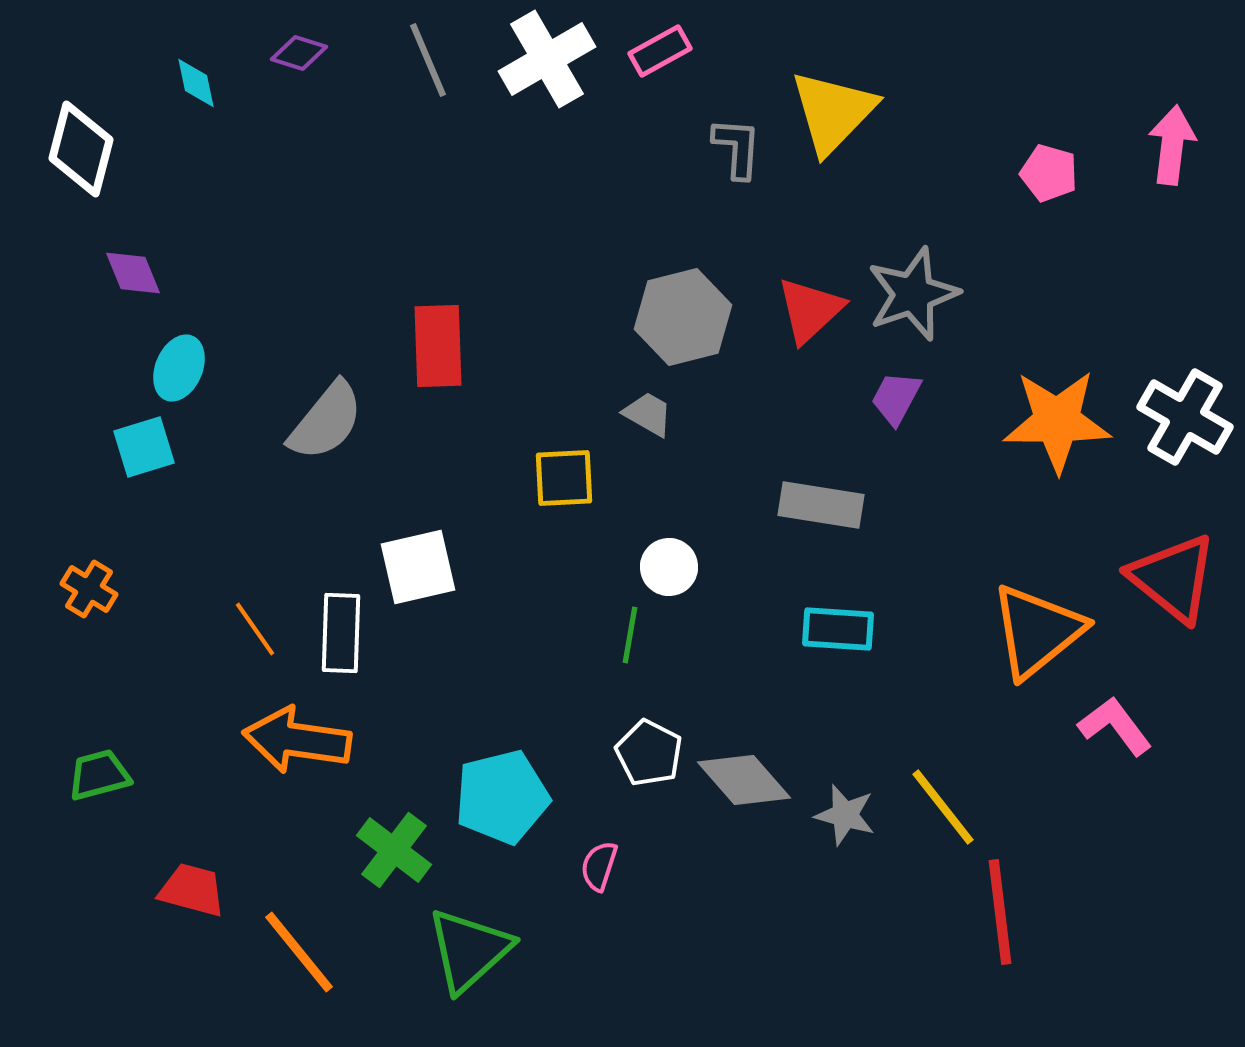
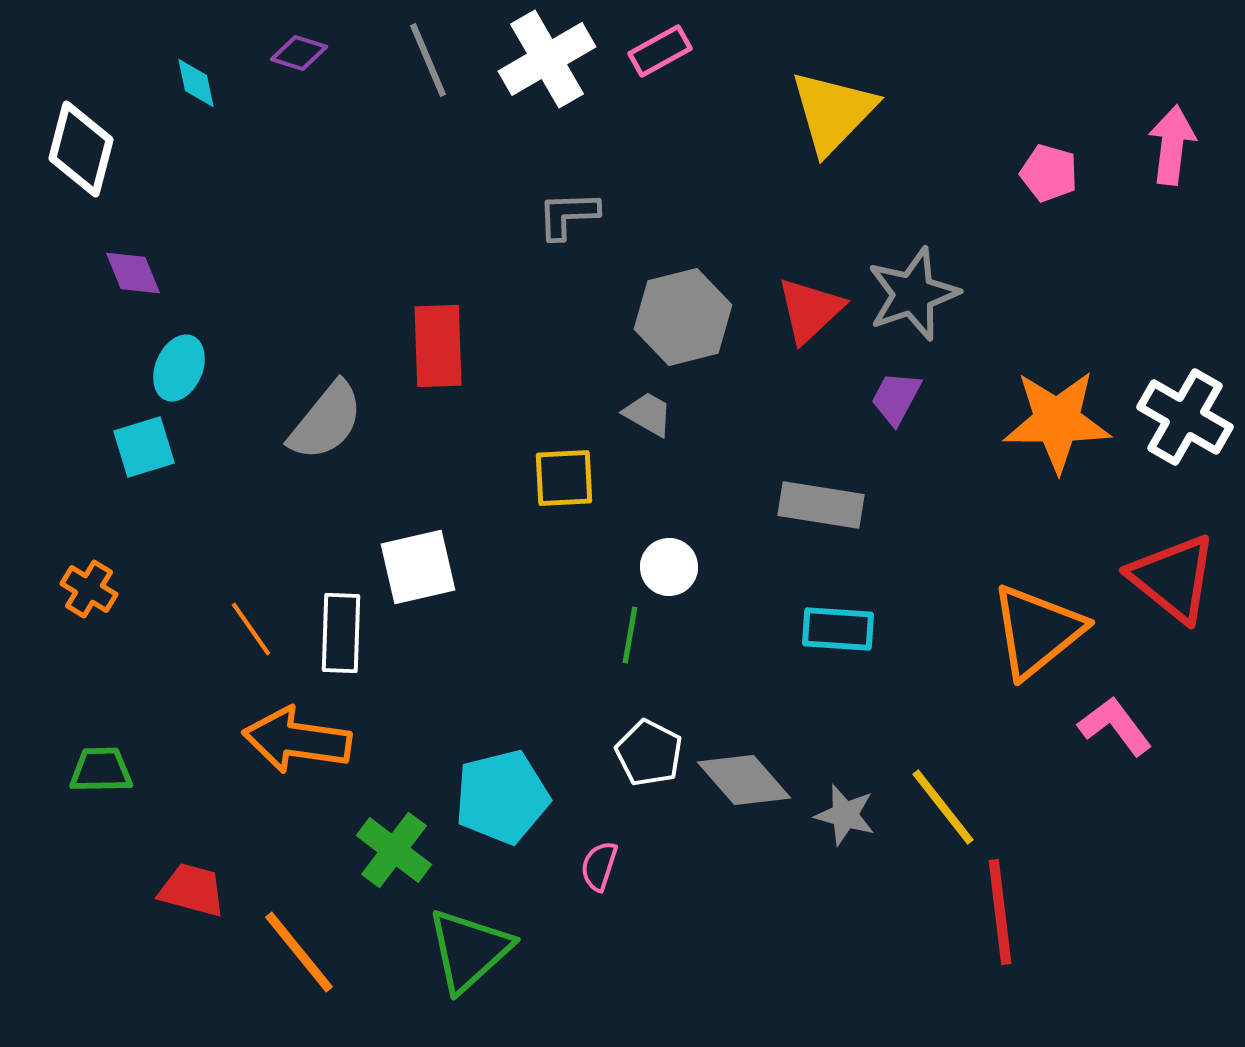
gray L-shape at (737, 148): moved 169 px left, 67 px down; rotated 96 degrees counterclockwise
orange line at (255, 629): moved 4 px left
green trapezoid at (99, 775): moved 2 px right, 5 px up; rotated 14 degrees clockwise
